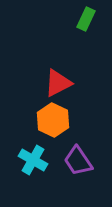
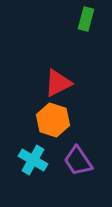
green rectangle: rotated 10 degrees counterclockwise
orange hexagon: rotated 8 degrees counterclockwise
